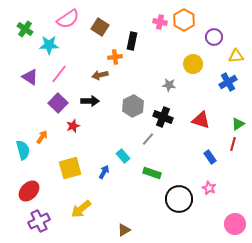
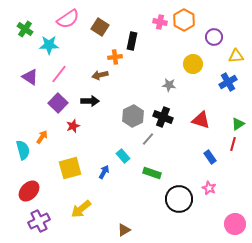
gray hexagon: moved 10 px down
